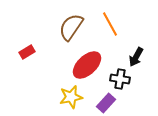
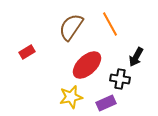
purple rectangle: rotated 24 degrees clockwise
